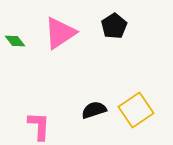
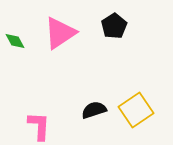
green diamond: rotated 10 degrees clockwise
